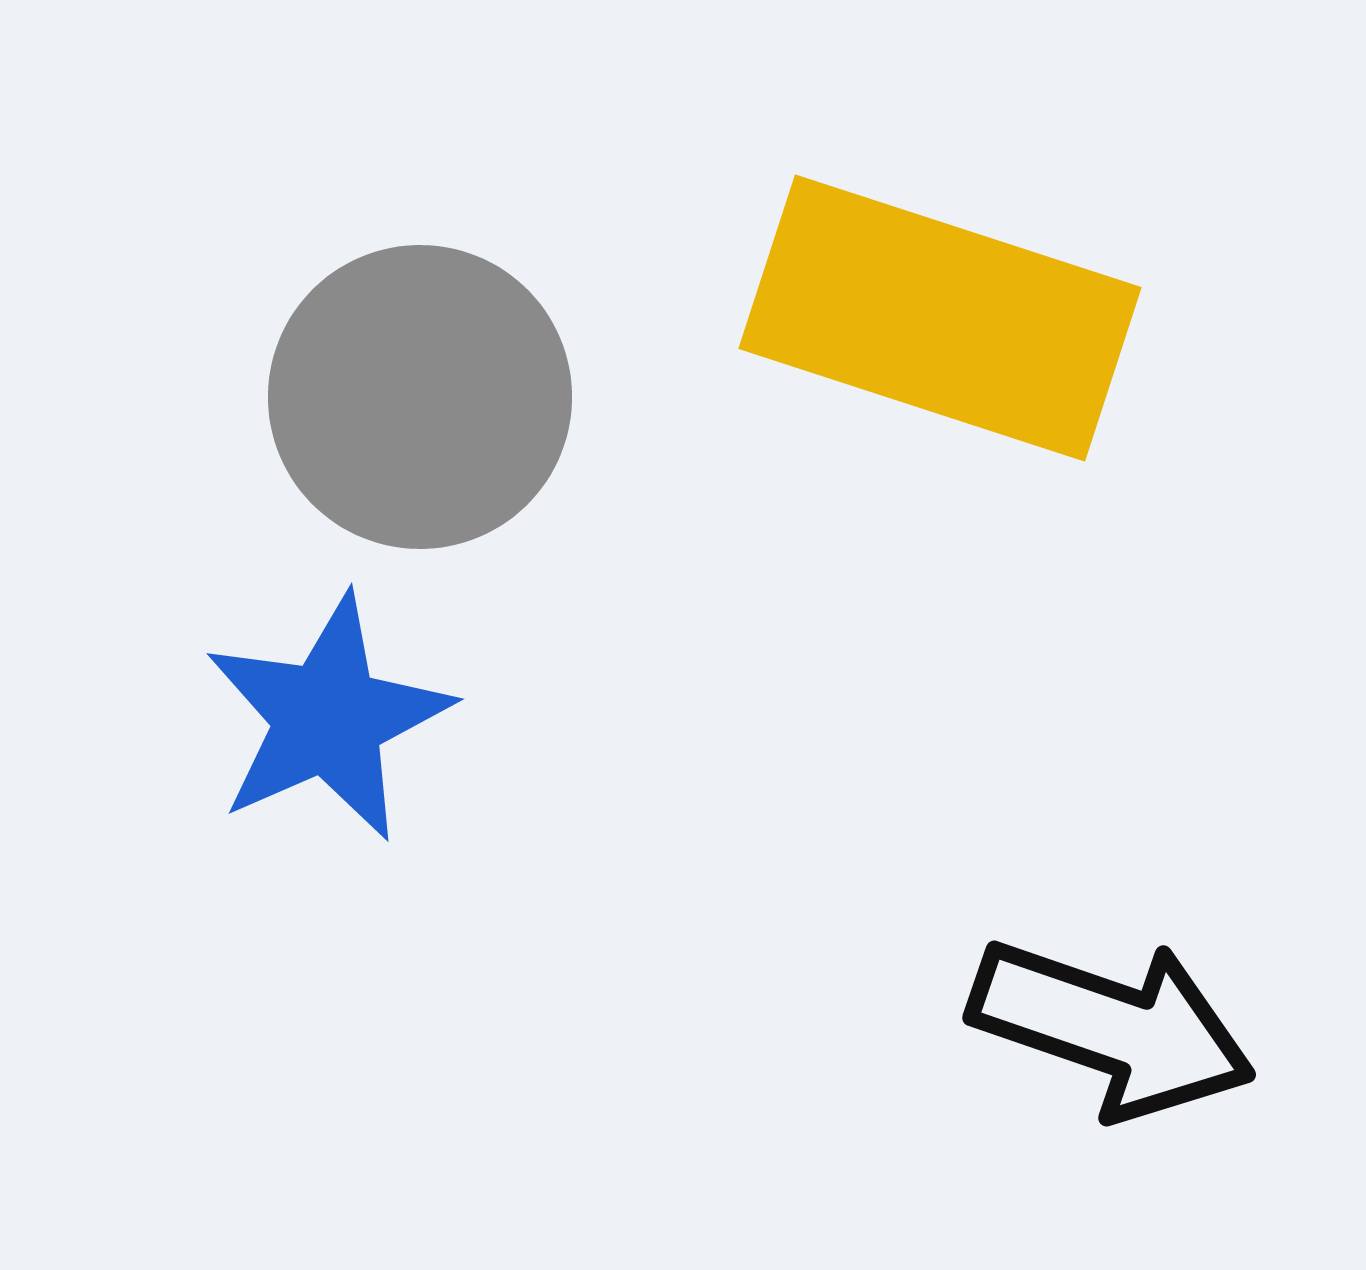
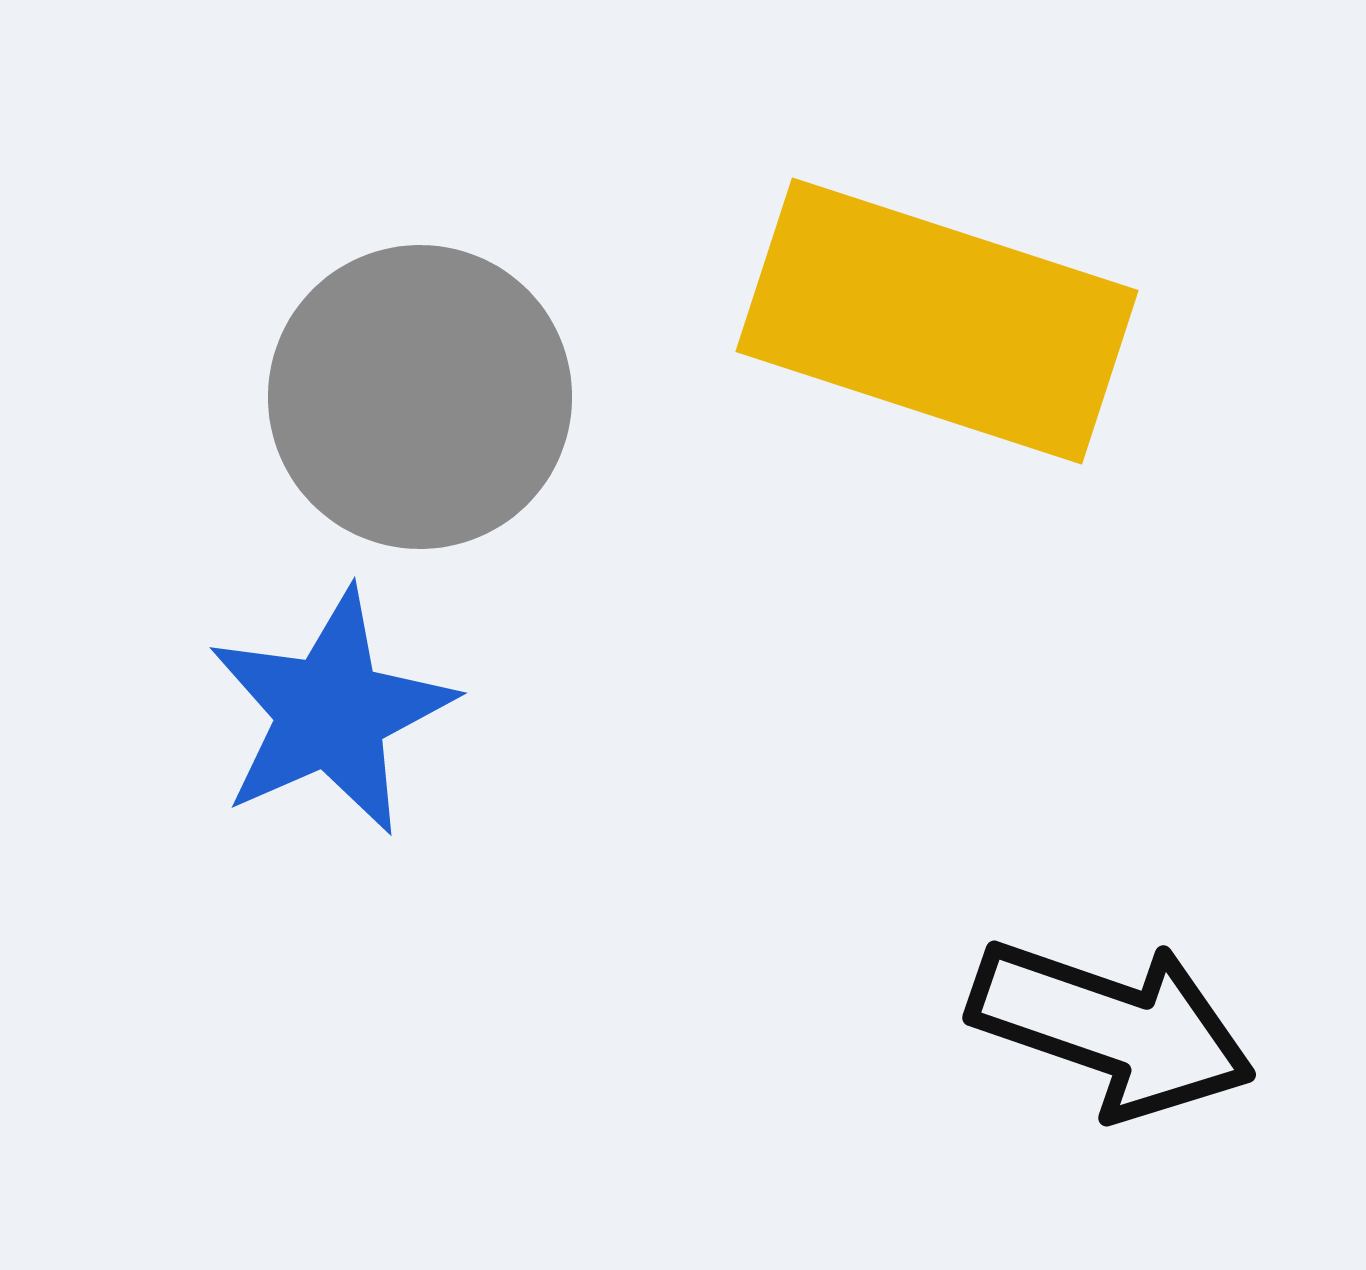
yellow rectangle: moved 3 px left, 3 px down
blue star: moved 3 px right, 6 px up
